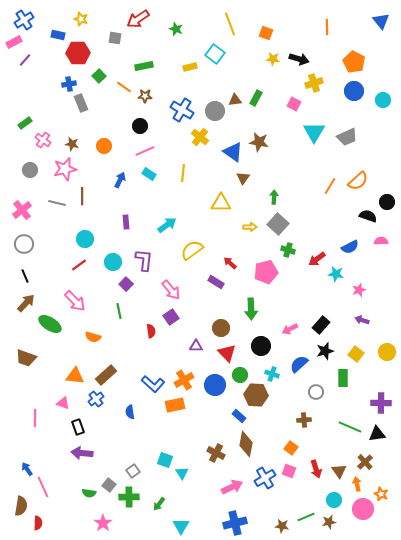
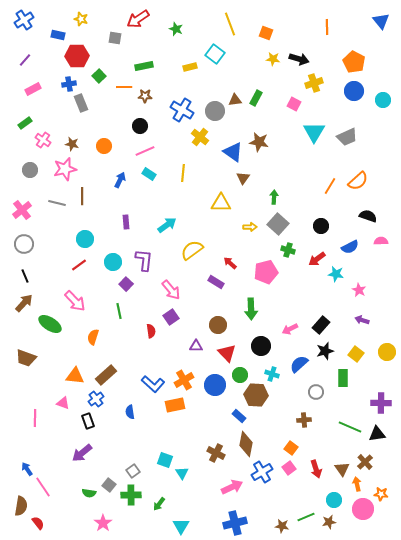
pink rectangle at (14, 42): moved 19 px right, 47 px down
red hexagon at (78, 53): moved 1 px left, 3 px down
orange line at (124, 87): rotated 35 degrees counterclockwise
black circle at (387, 202): moved 66 px left, 24 px down
pink star at (359, 290): rotated 24 degrees counterclockwise
brown arrow at (26, 303): moved 2 px left
brown circle at (221, 328): moved 3 px left, 3 px up
orange semicircle at (93, 337): rotated 91 degrees clockwise
black rectangle at (78, 427): moved 10 px right, 6 px up
purple arrow at (82, 453): rotated 45 degrees counterclockwise
pink square at (289, 471): moved 3 px up; rotated 32 degrees clockwise
brown triangle at (339, 471): moved 3 px right, 2 px up
blue cross at (265, 478): moved 3 px left, 6 px up
pink line at (43, 487): rotated 10 degrees counterclockwise
orange star at (381, 494): rotated 16 degrees counterclockwise
green cross at (129, 497): moved 2 px right, 2 px up
red semicircle at (38, 523): rotated 40 degrees counterclockwise
